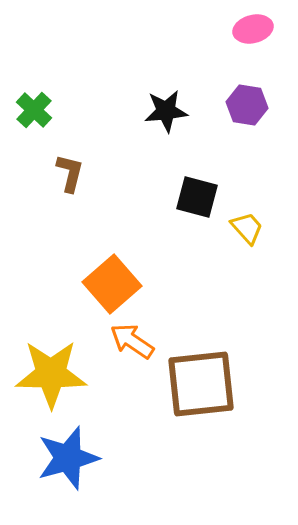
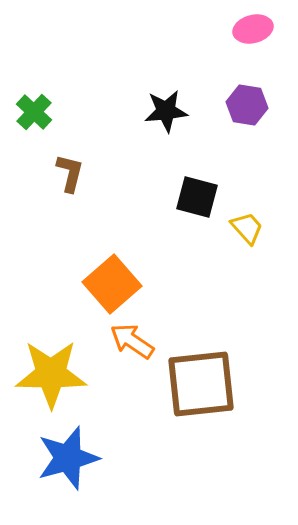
green cross: moved 2 px down
